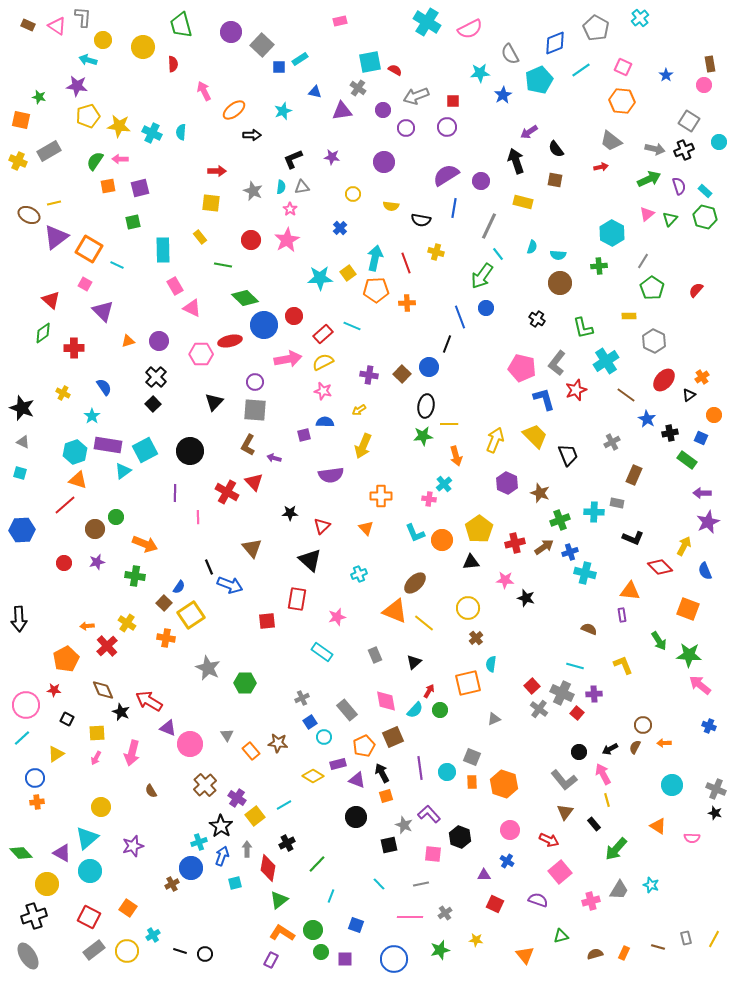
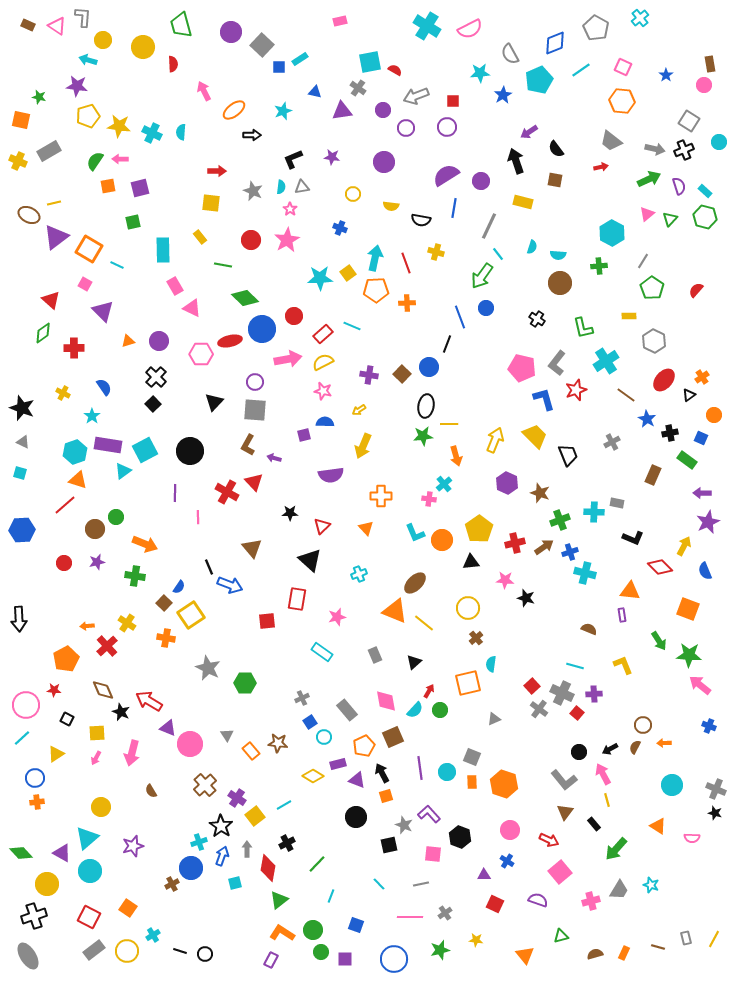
cyan cross at (427, 22): moved 4 px down
blue cross at (340, 228): rotated 24 degrees counterclockwise
blue circle at (264, 325): moved 2 px left, 4 px down
brown rectangle at (634, 475): moved 19 px right
